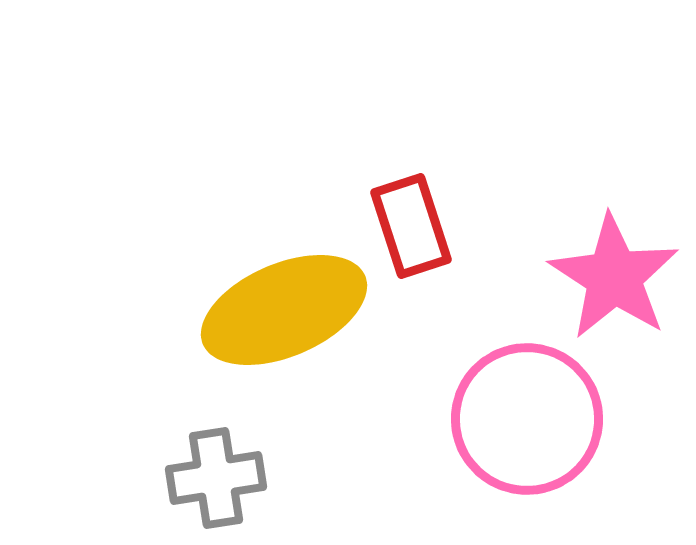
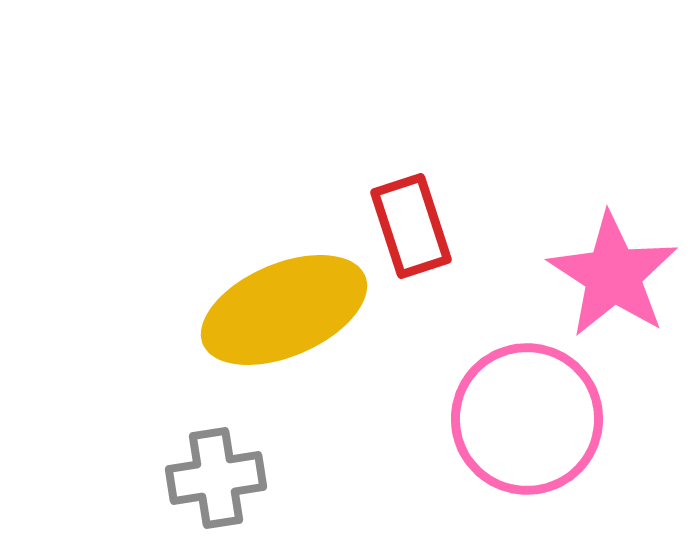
pink star: moved 1 px left, 2 px up
